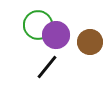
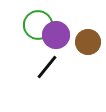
brown circle: moved 2 px left
